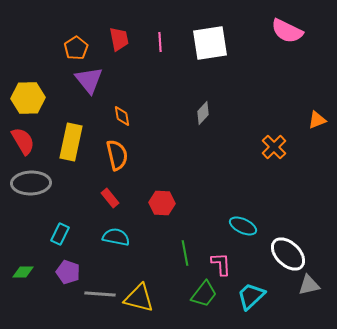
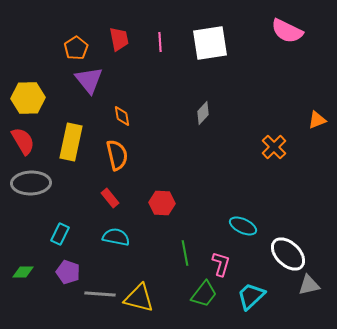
pink L-shape: rotated 20 degrees clockwise
